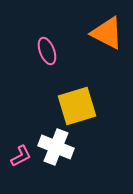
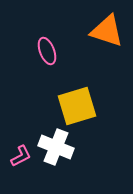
orange triangle: moved 2 px up; rotated 9 degrees counterclockwise
